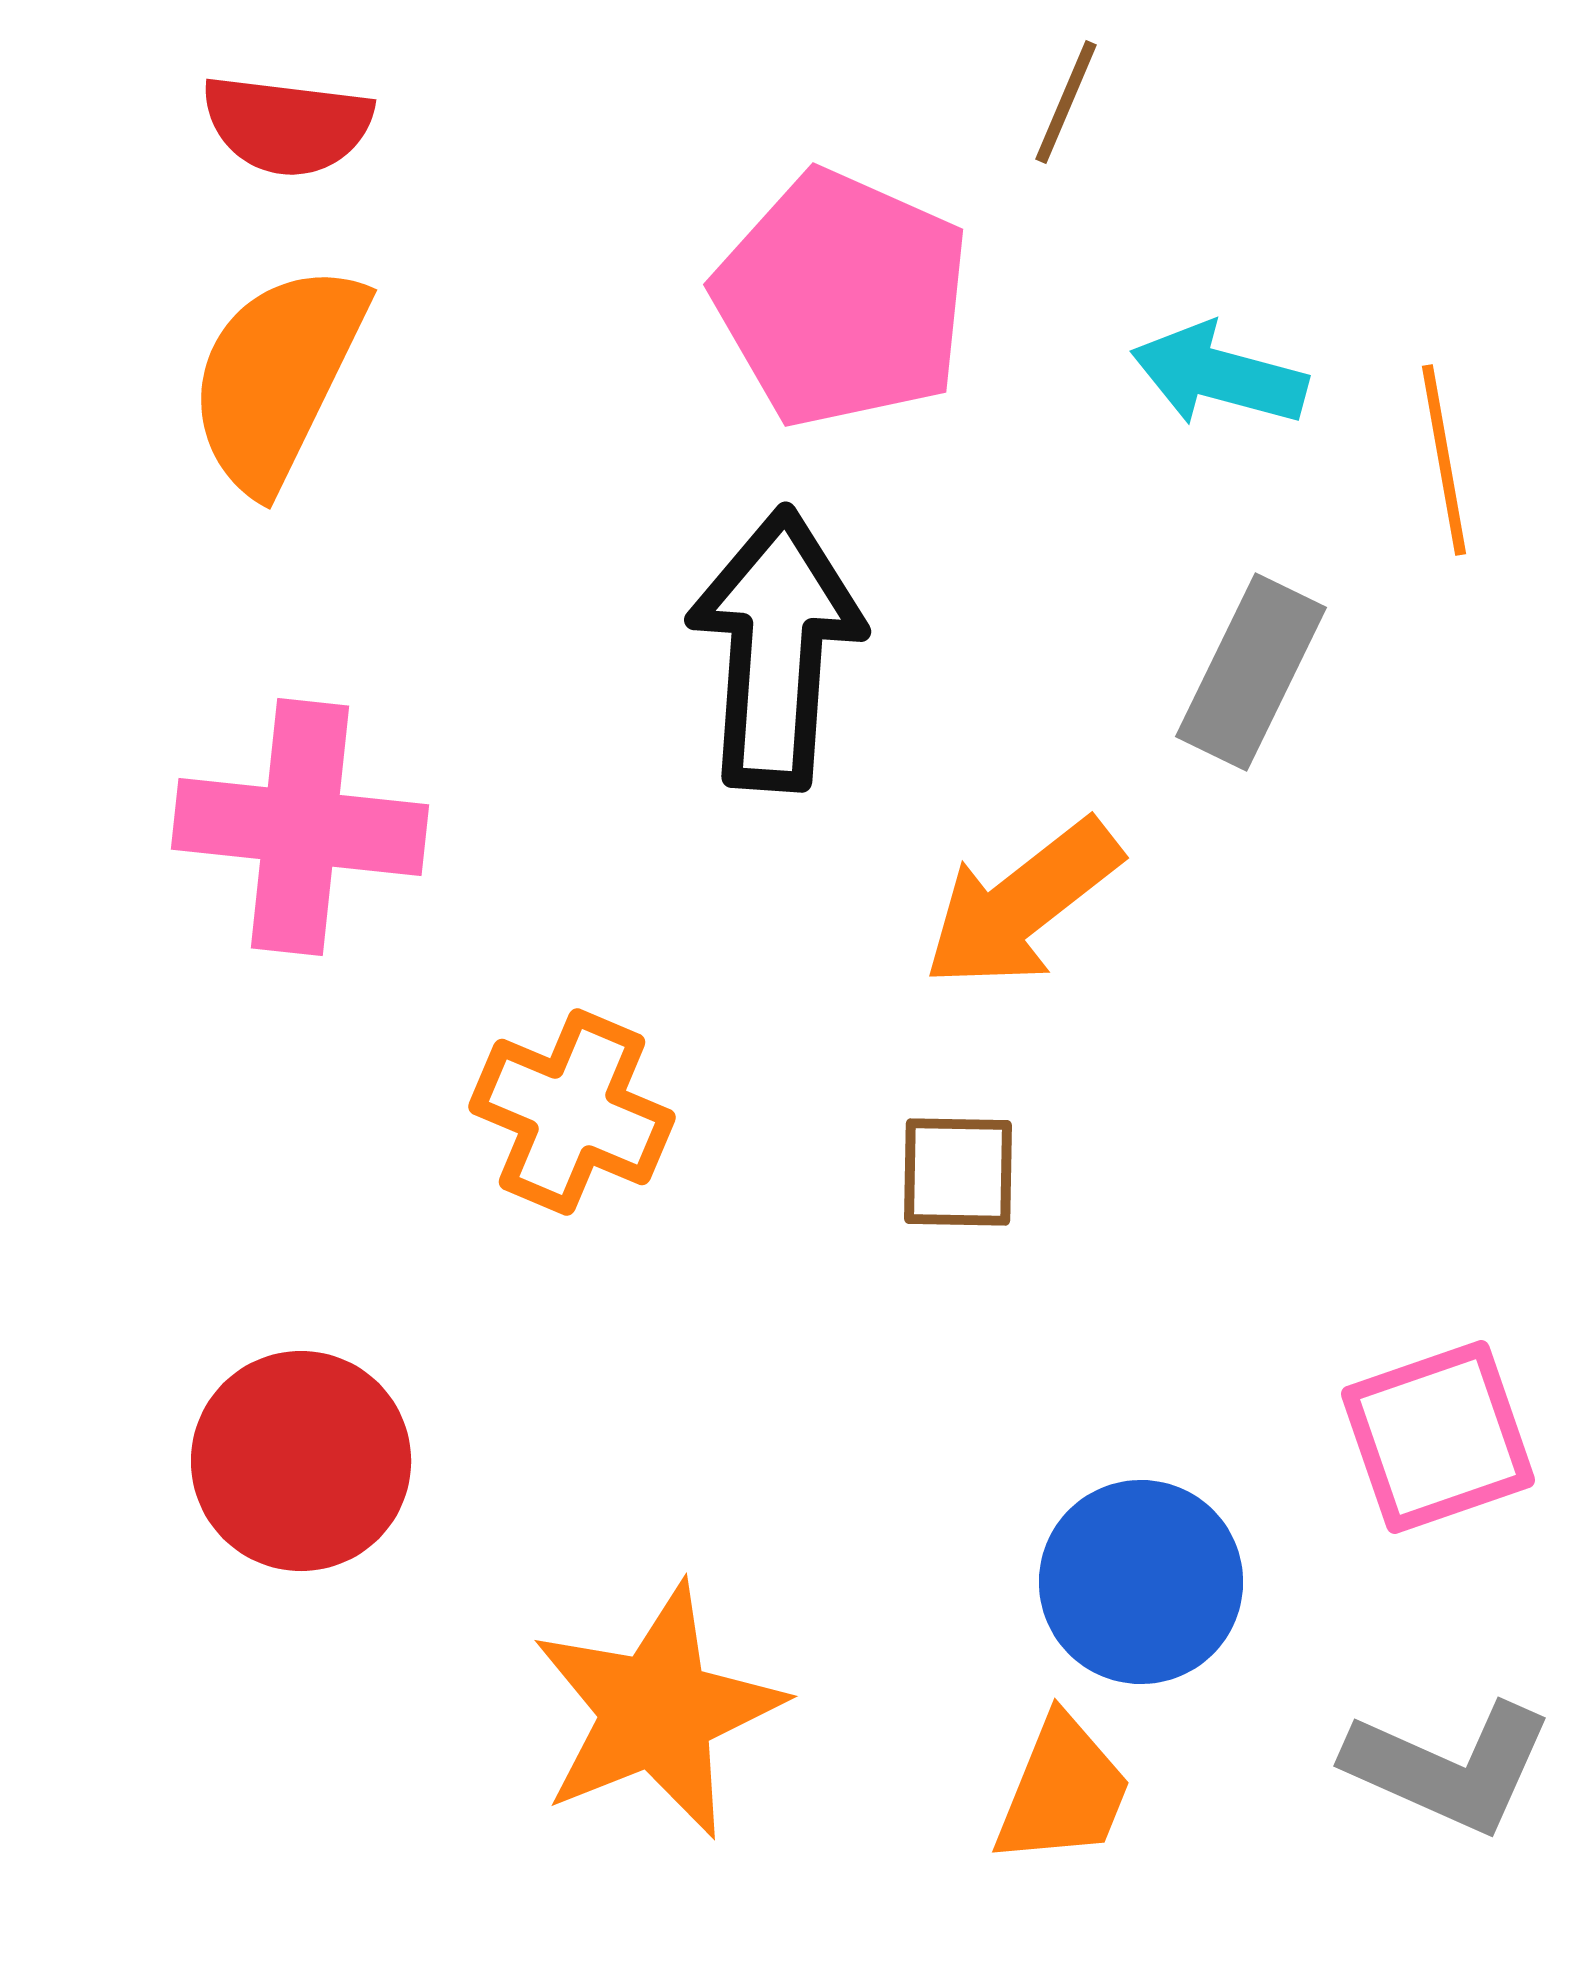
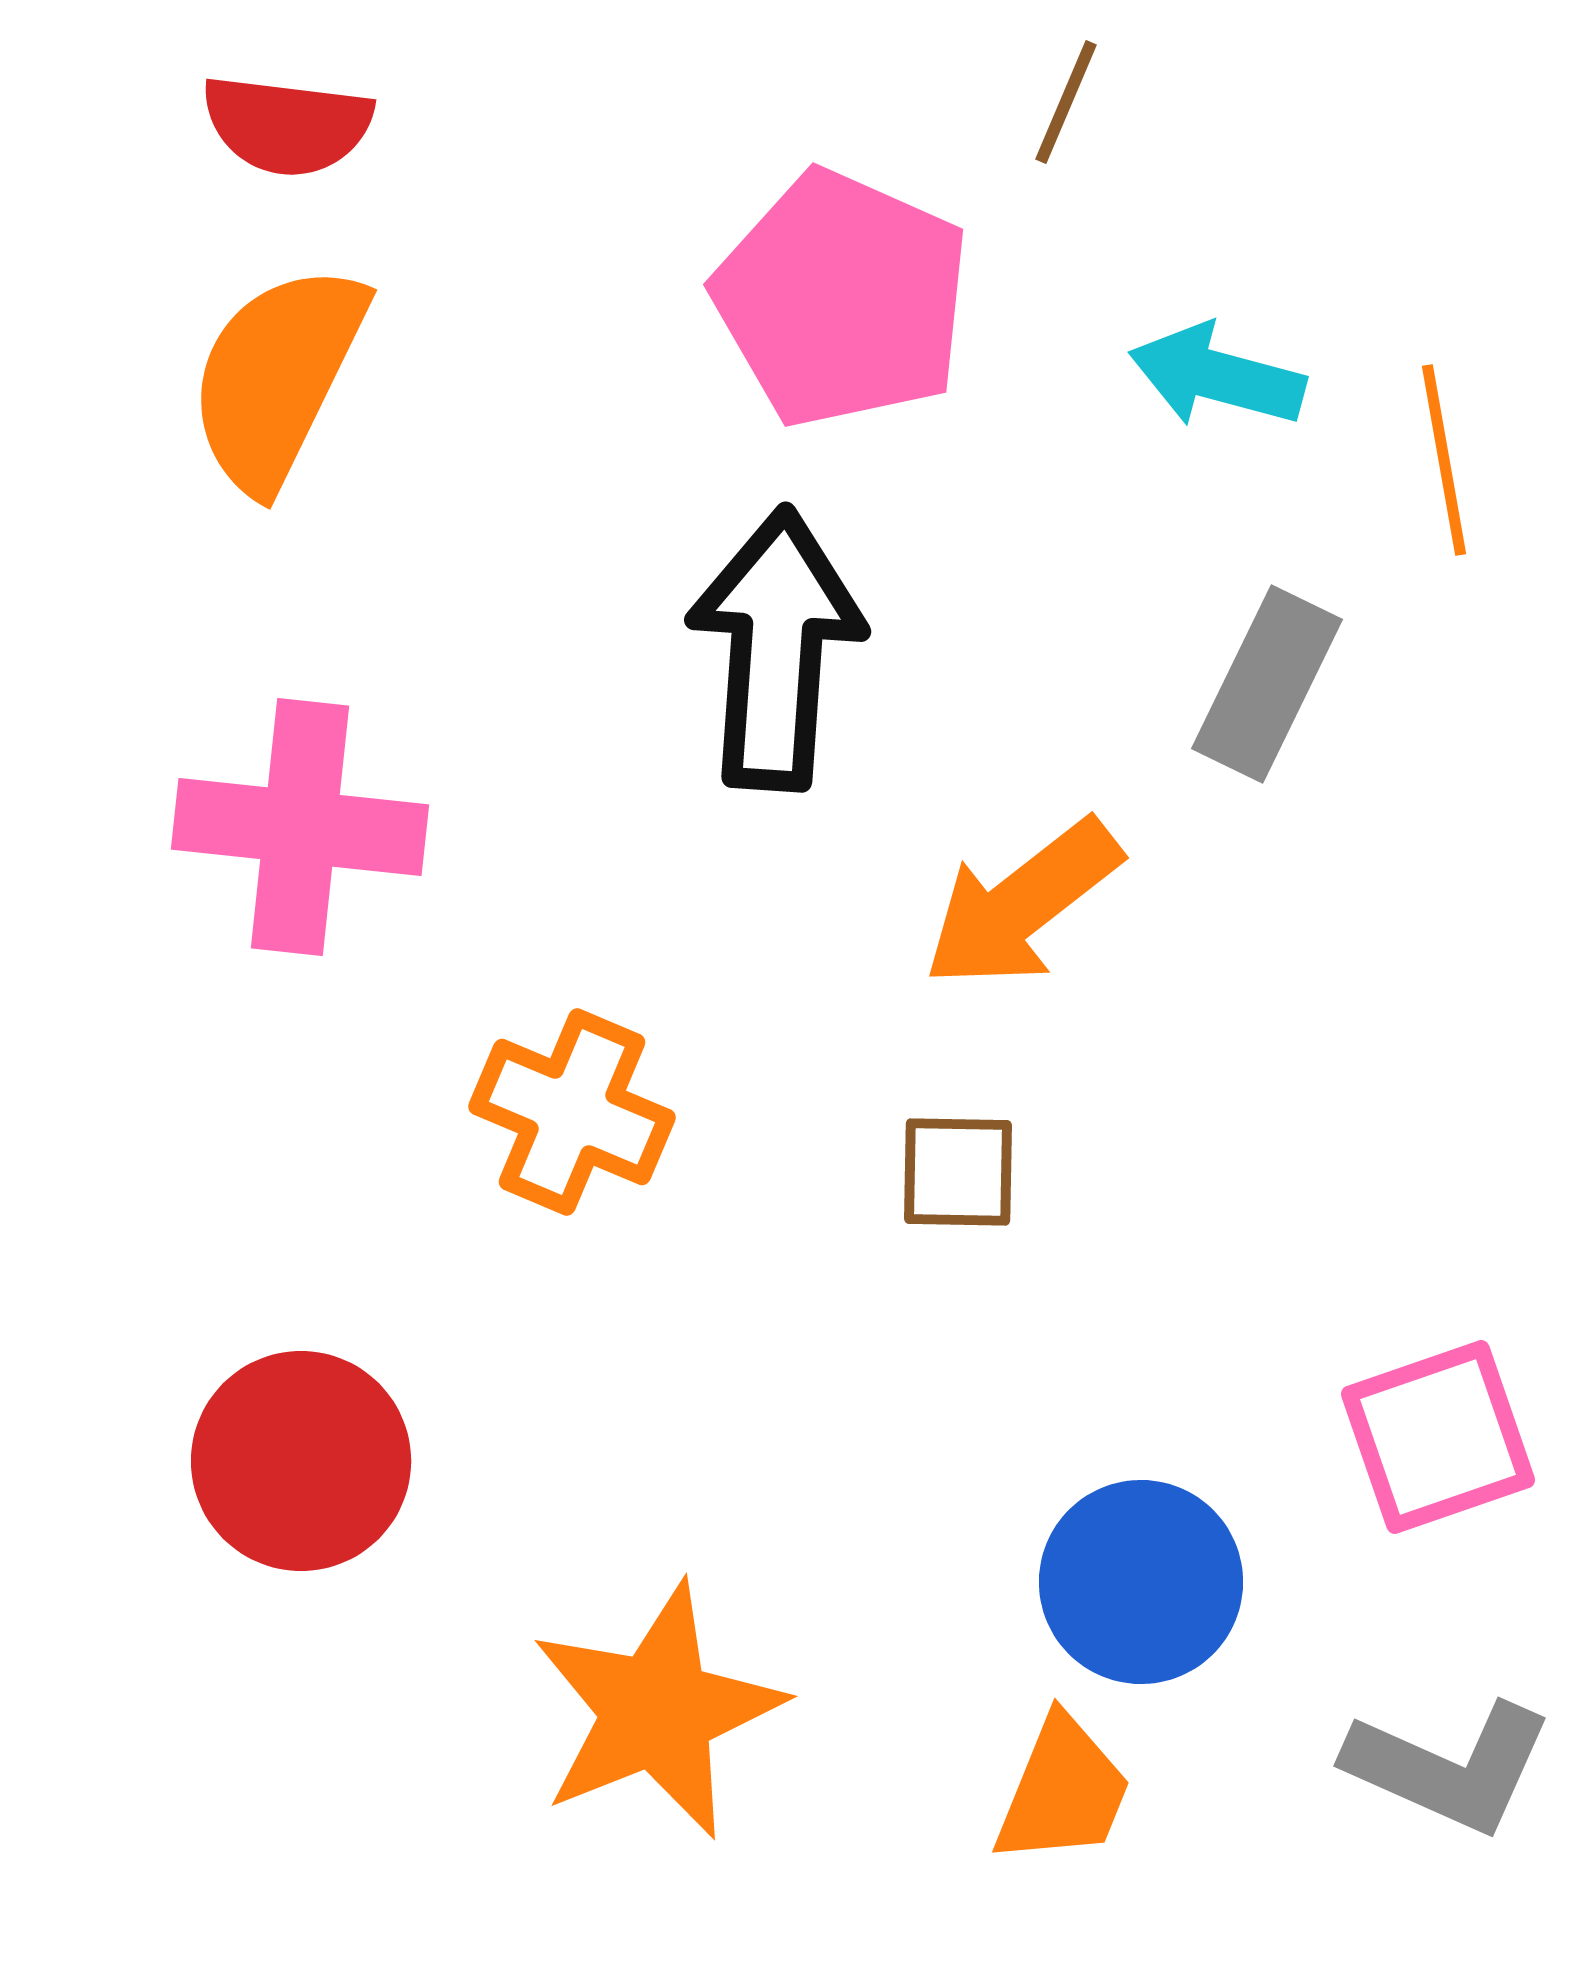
cyan arrow: moved 2 px left, 1 px down
gray rectangle: moved 16 px right, 12 px down
